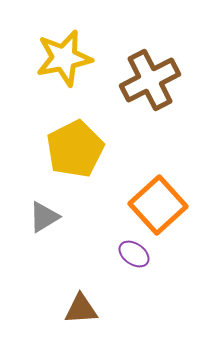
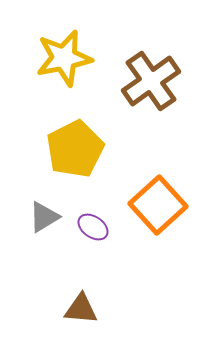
brown cross: moved 1 px right, 1 px down; rotated 8 degrees counterclockwise
purple ellipse: moved 41 px left, 27 px up
brown triangle: rotated 9 degrees clockwise
